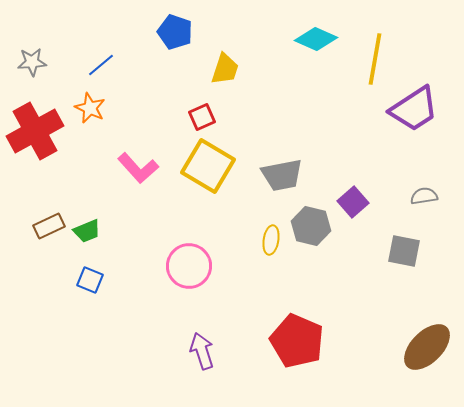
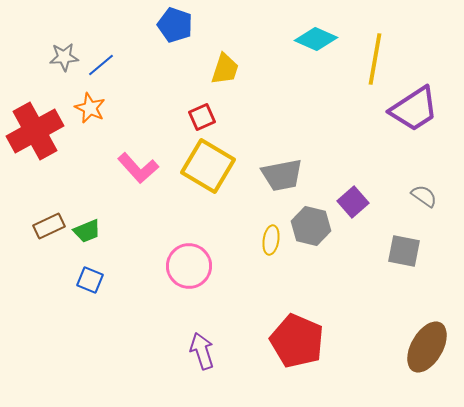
blue pentagon: moved 7 px up
gray star: moved 32 px right, 5 px up
gray semicircle: rotated 44 degrees clockwise
brown ellipse: rotated 15 degrees counterclockwise
